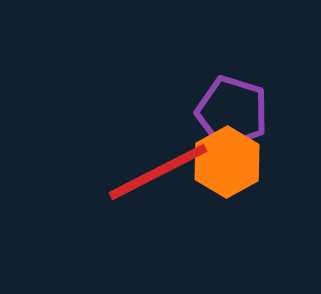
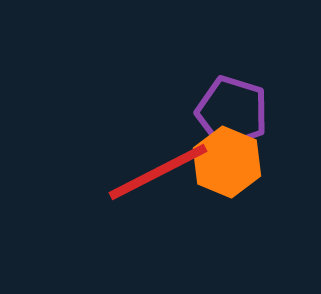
orange hexagon: rotated 8 degrees counterclockwise
